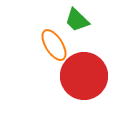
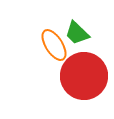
green trapezoid: moved 13 px down
